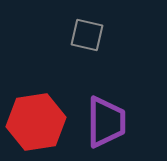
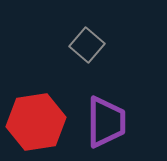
gray square: moved 10 px down; rotated 28 degrees clockwise
